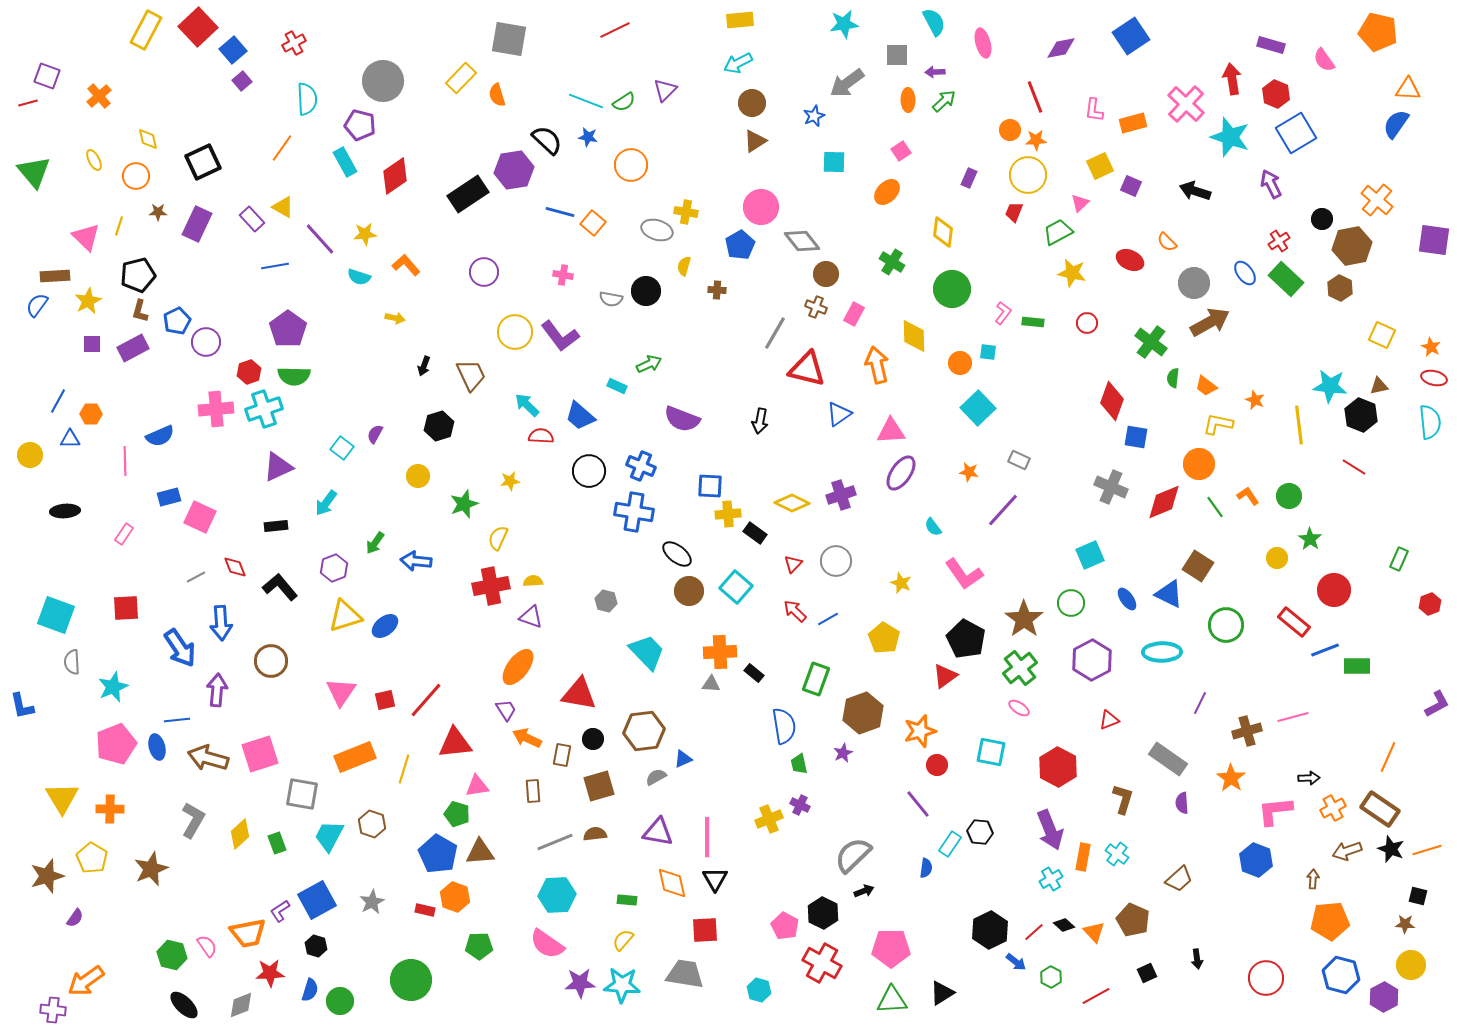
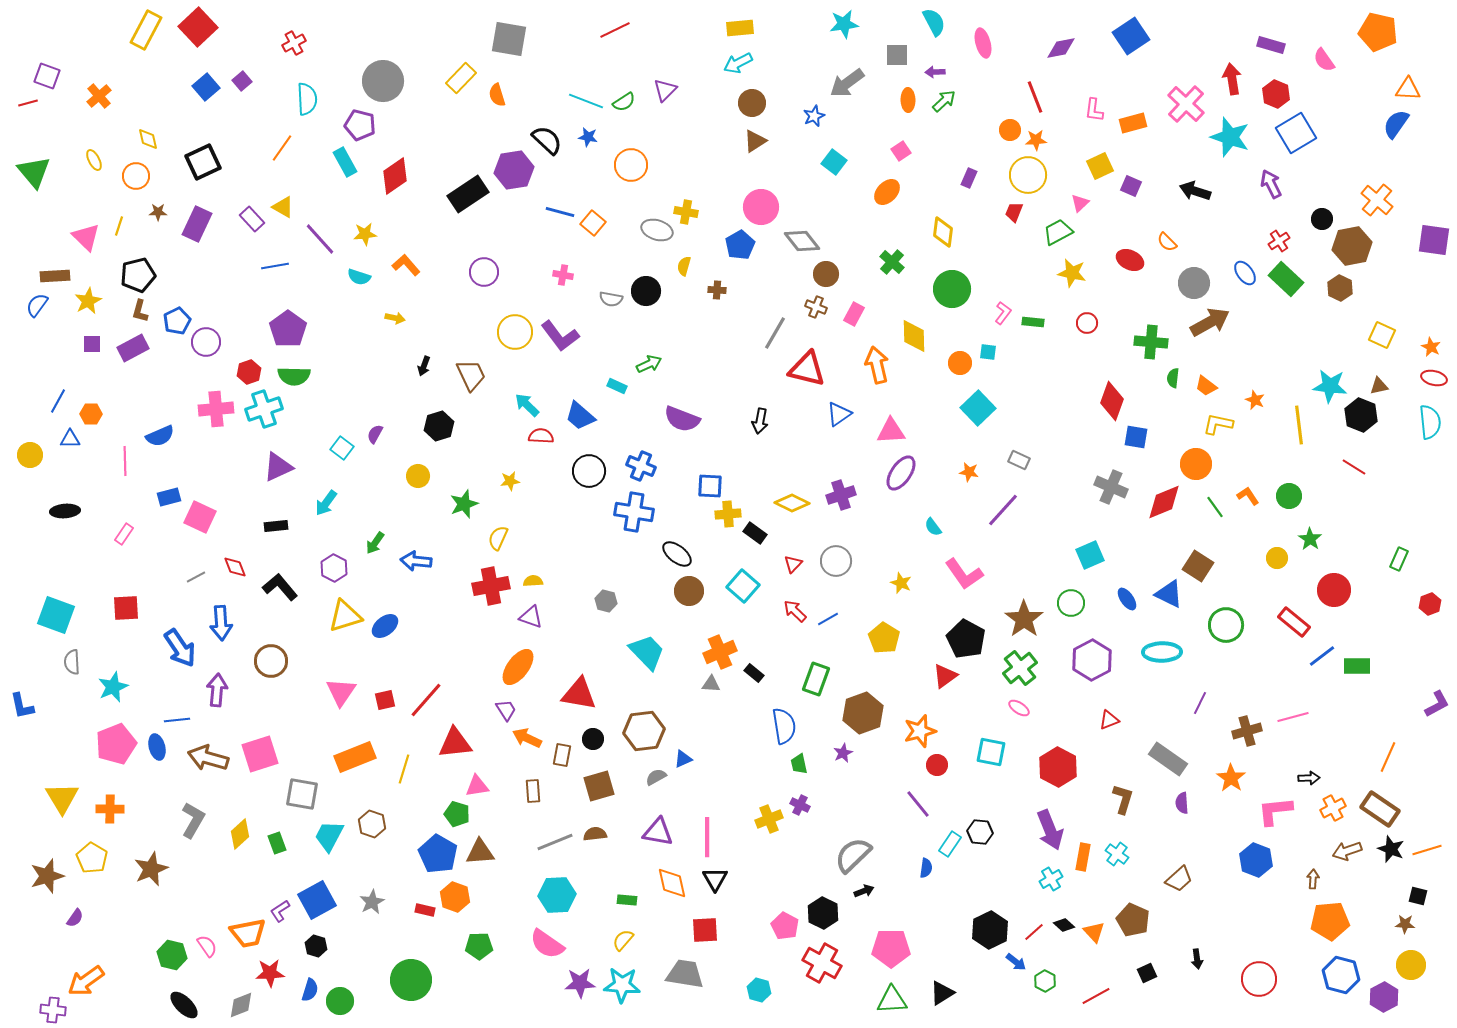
yellow rectangle at (740, 20): moved 8 px down
blue square at (233, 50): moved 27 px left, 37 px down
cyan square at (834, 162): rotated 35 degrees clockwise
green cross at (892, 262): rotated 10 degrees clockwise
green cross at (1151, 342): rotated 32 degrees counterclockwise
orange circle at (1199, 464): moved 3 px left
purple hexagon at (334, 568): rotated 12 degrees counterclockwise
cyan square at (736, 587): moved 7 px right, 1 px up
blue line at (1325, 650): moved 3 px left, 6 px down; rotated 16 degrees counterclockwise
orange cross at (720, 652): rotated 20 degrees counterclockwise
green hexagon at (1051, 977): moved 6 px left, 4 px down
red circle at (1266, 978): moved 7 px left, 1 px down
